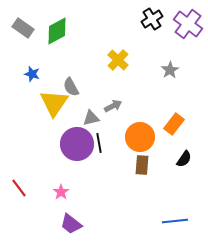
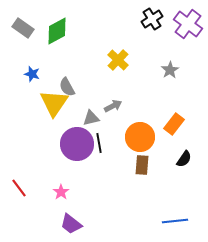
gray semicircle: moved 4 px left
